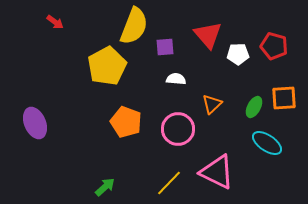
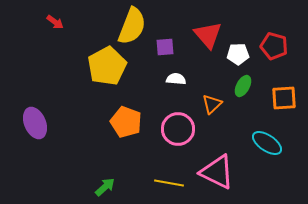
yellow semicircle: moved 2 px left
green ellipse: moved 11 px left, 21 px up
yellow line: rotated 56 degrees clockwise
